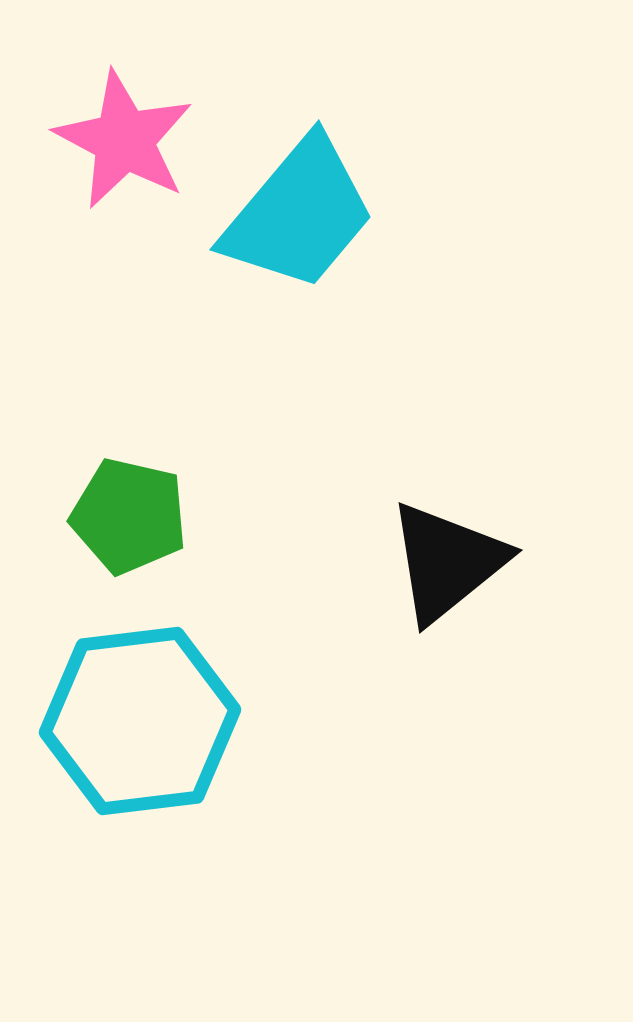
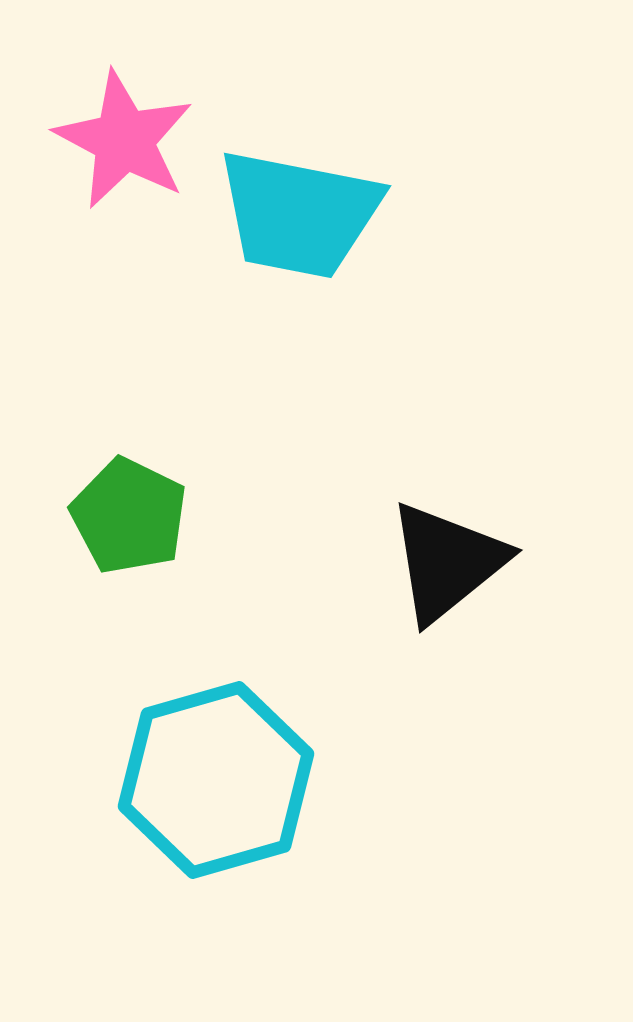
cyan trapezoid: rotated 61 degrees clockwise
green pentagon: rotated 13 degrees clockwise
cyan hexagon: moved 76 px right, 59 px down; rotated 9 degrees counterclockwise
